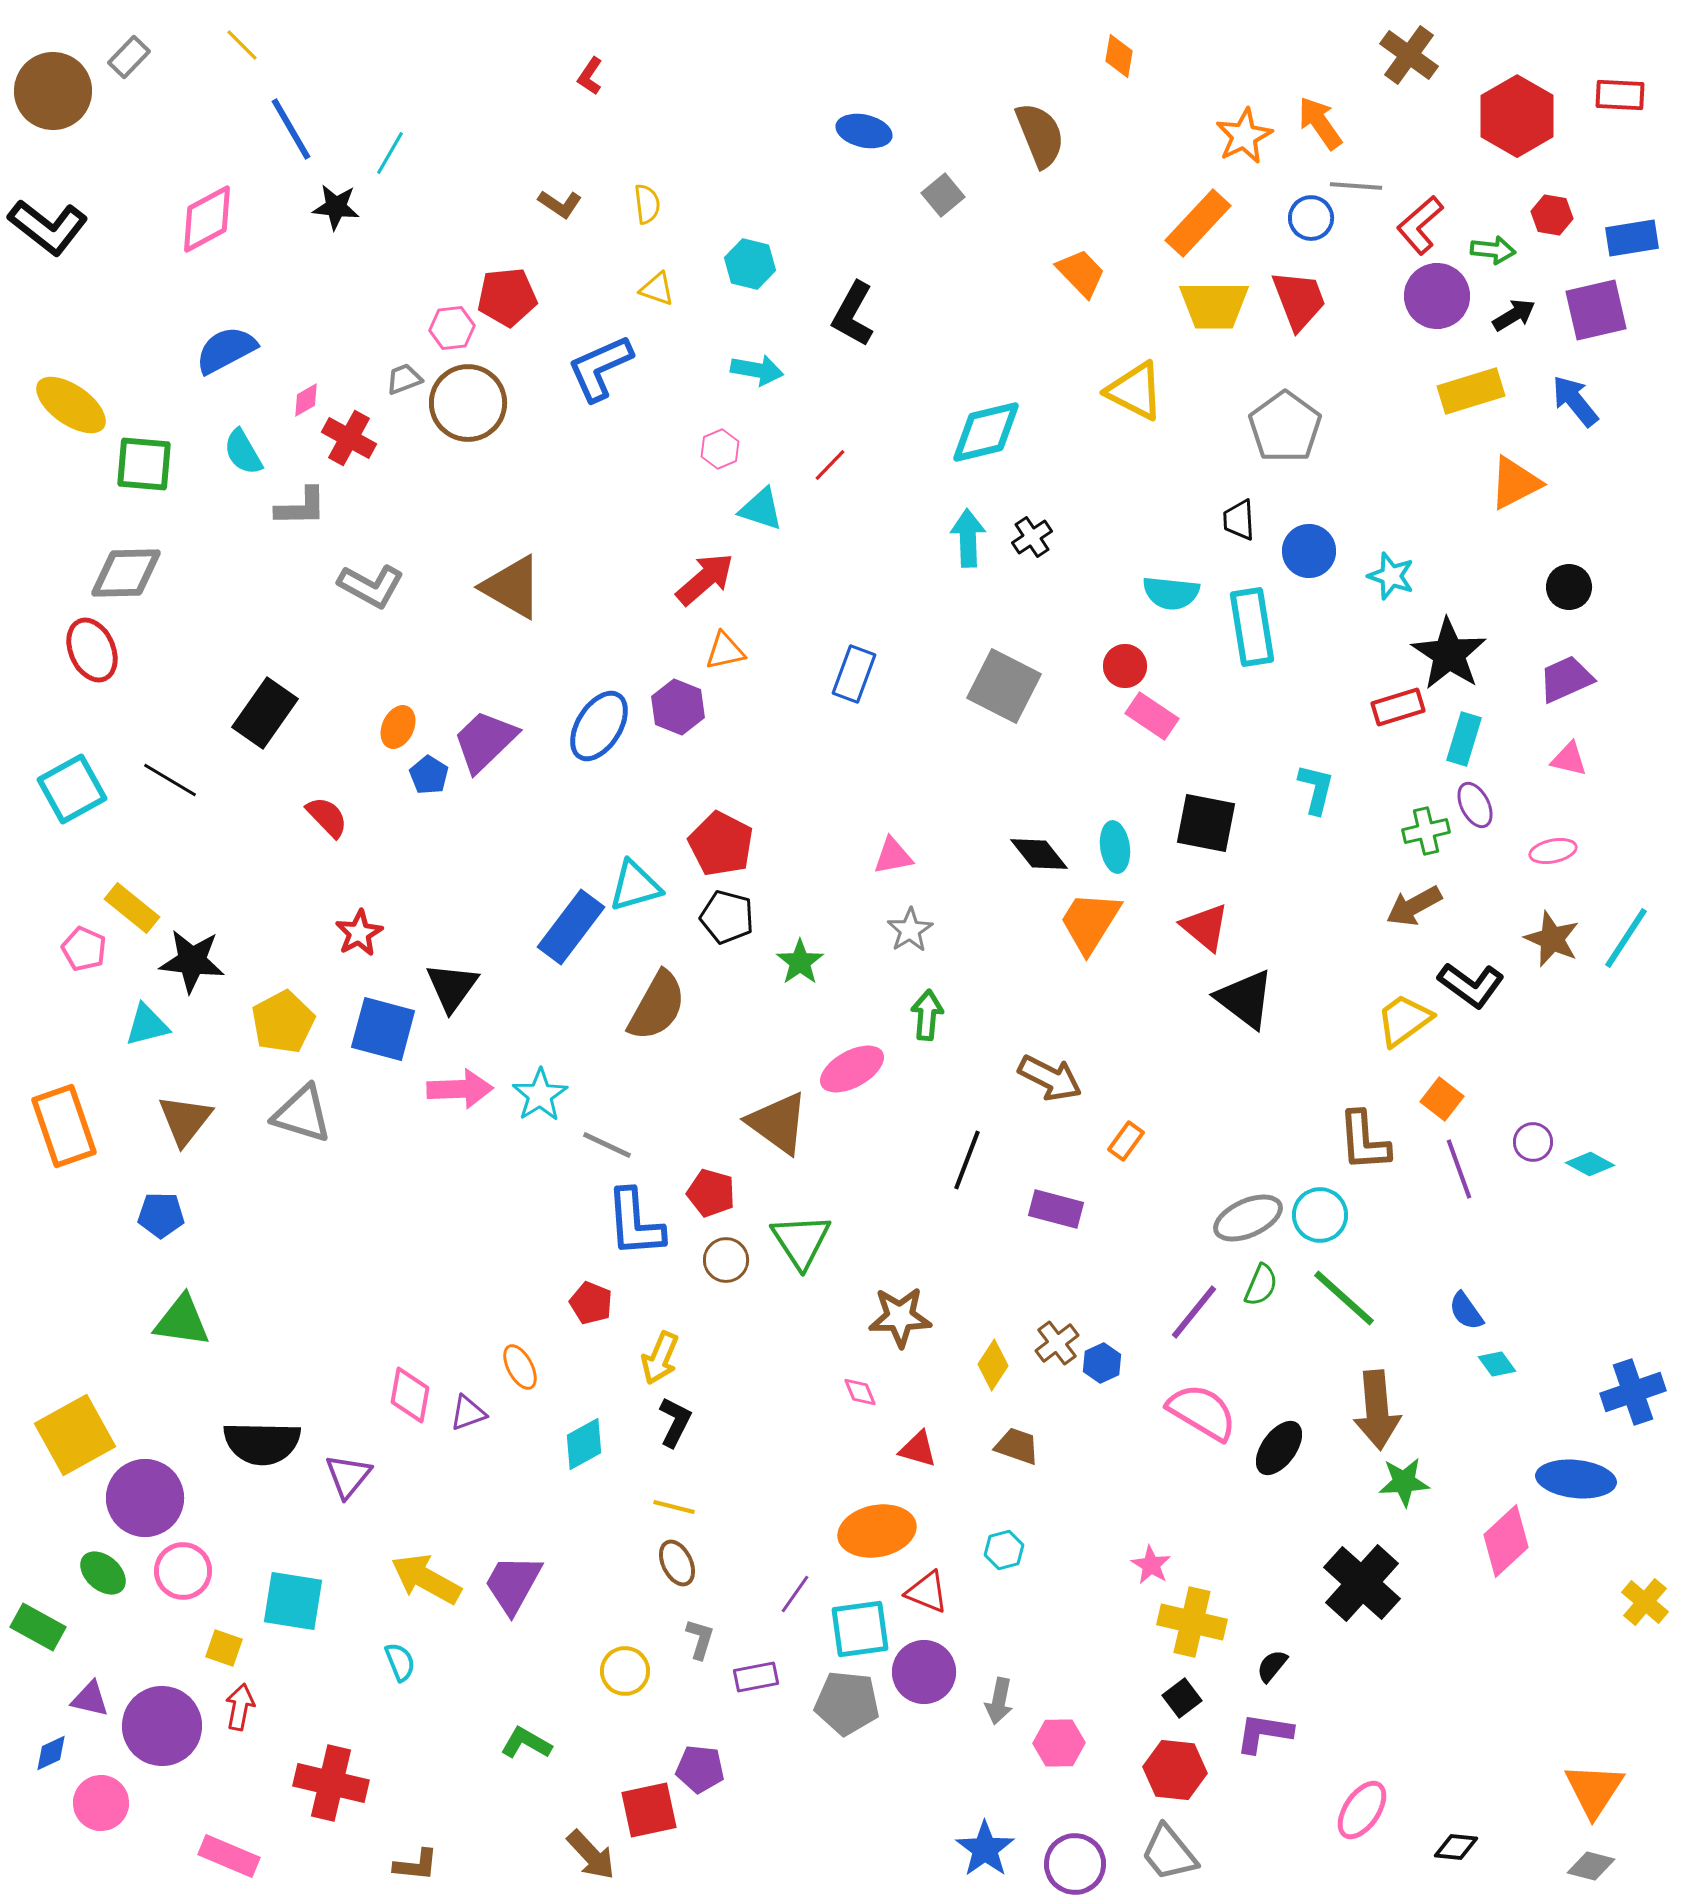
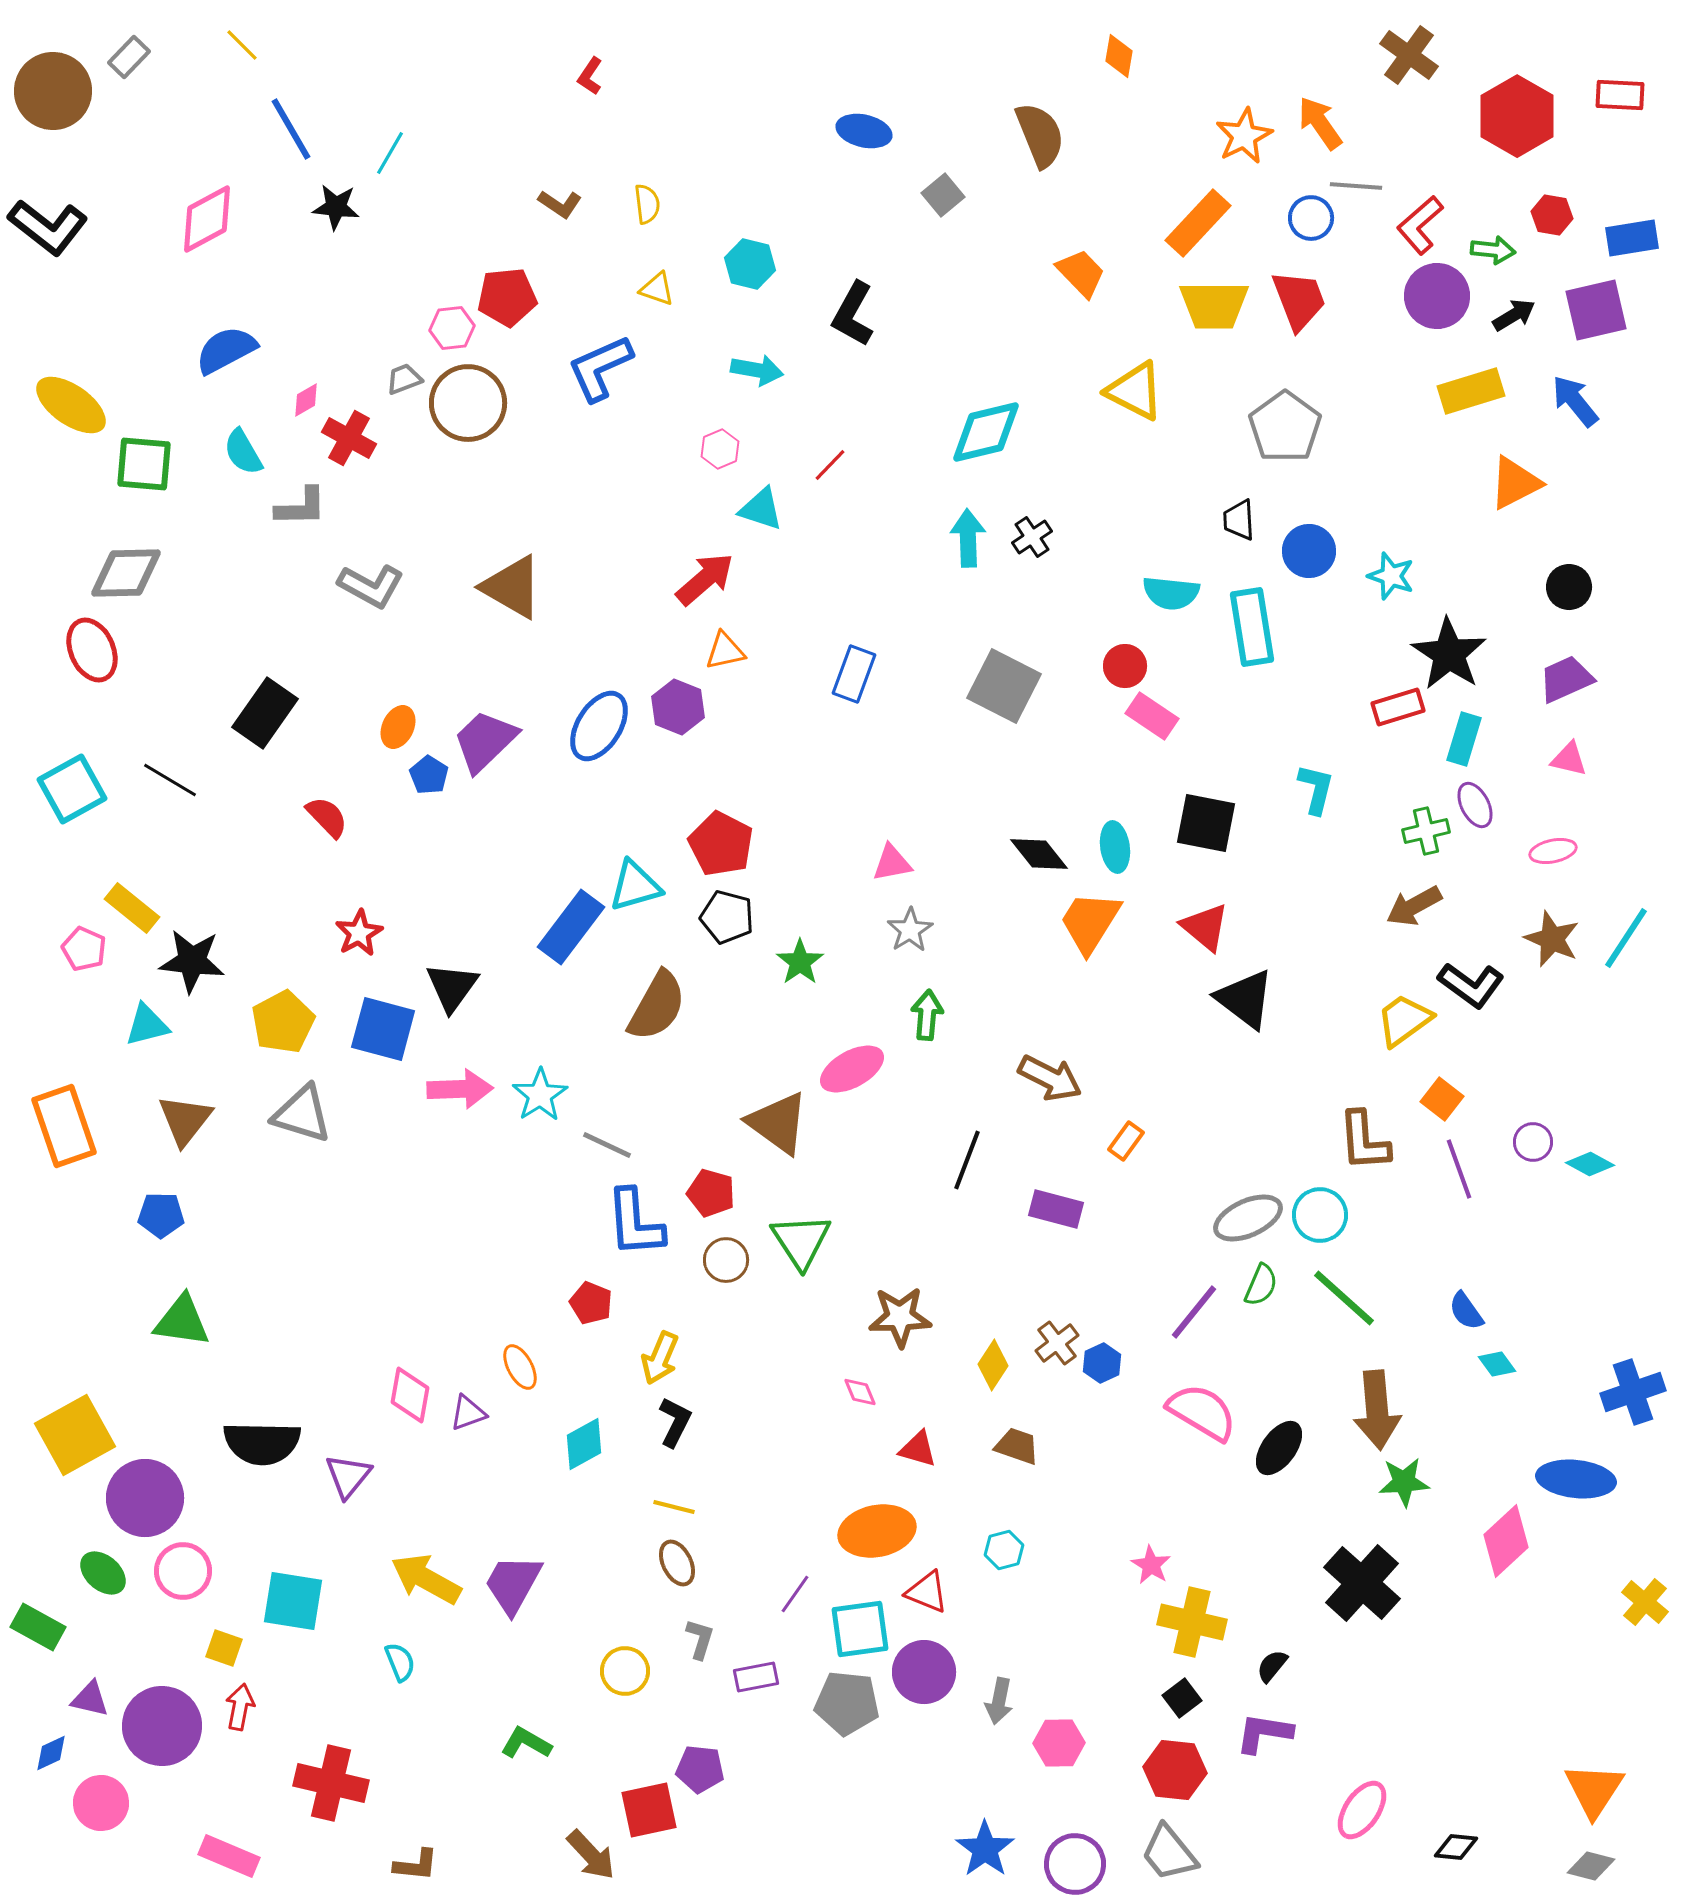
pink triangle at (893, 856): moved 1 px left, 7 px down
